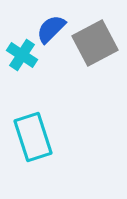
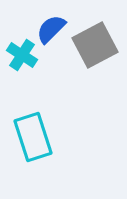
gray square: moved 2 px down
